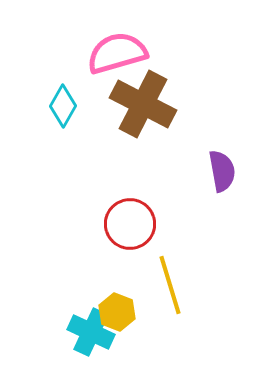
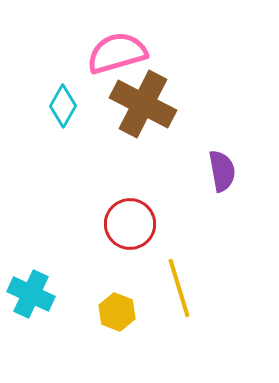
yellow line: moved 9 px right, 3 px down
cyan cross: moved 60 px left, 38 px up
